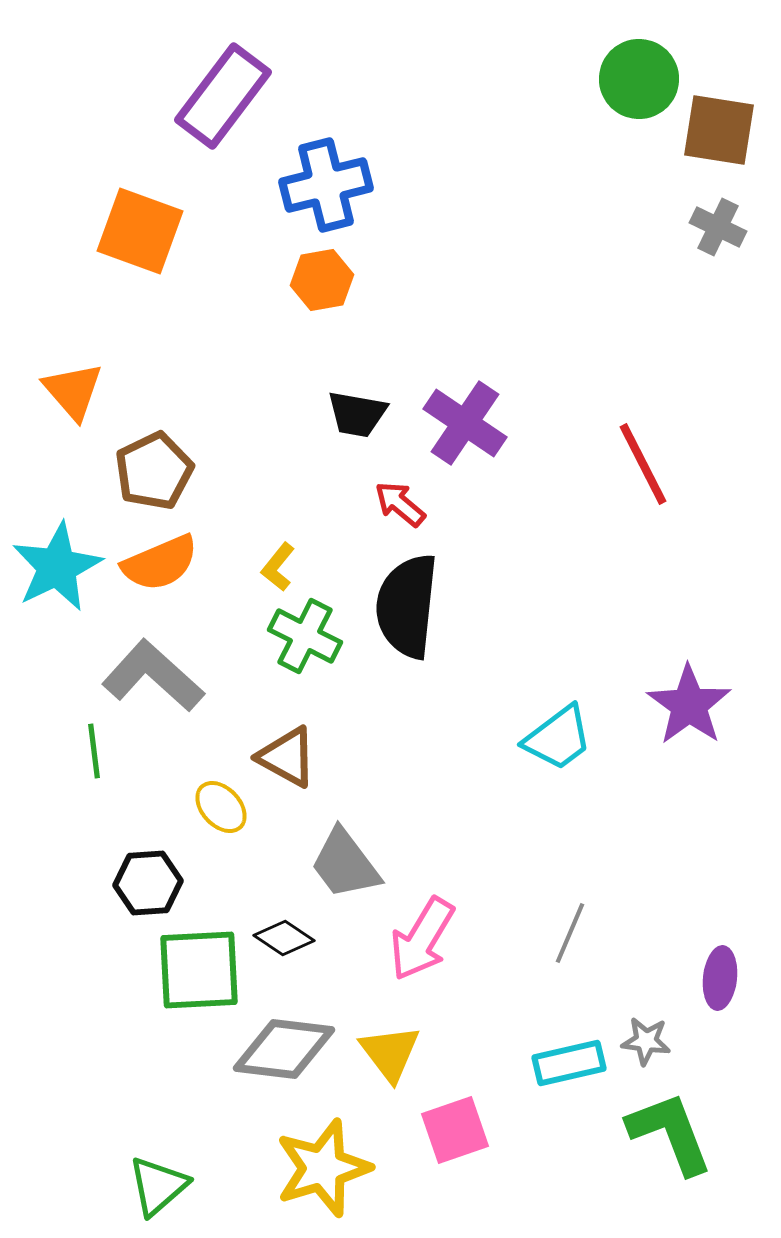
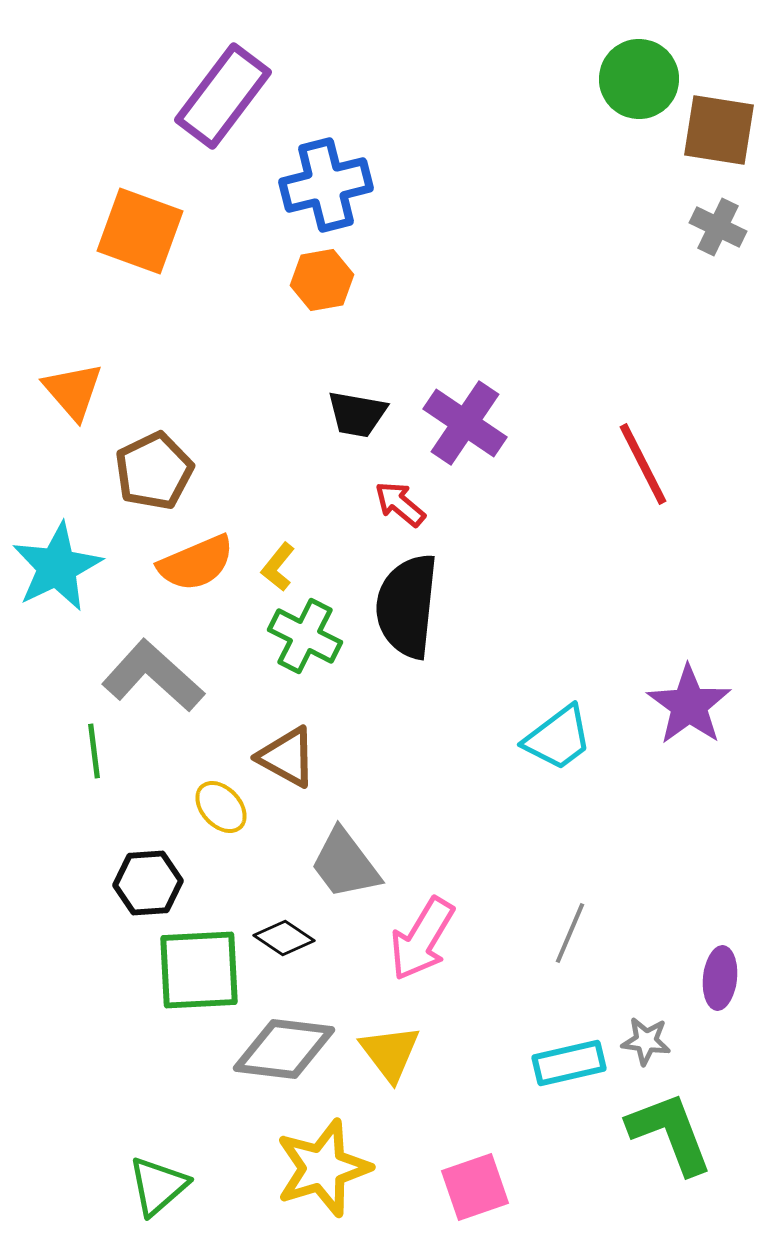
orange semicircle: moved 36 px right
pink square: moved 20 px right, 57 px down
